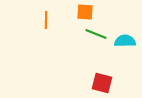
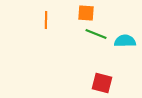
orange square: moved 1 px right, 1 px down
